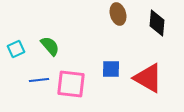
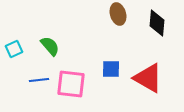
cyan square: moved 2 px left
